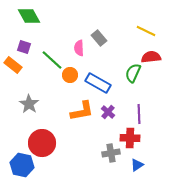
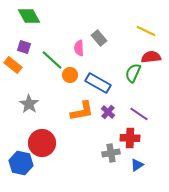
purple line: rotated 54 degrees counterclockwise
blue hexagon: moved 1 px left, 2 px up
